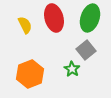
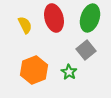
green star: moved 3 px left, 3 px down
orange hexagon: moved 4 px right, 4 px up
